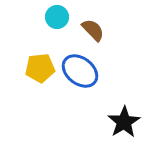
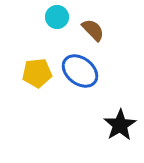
yellow pentagon: moved 3 px left, 5 px down
black star: moved 4 px left, 3 px down
